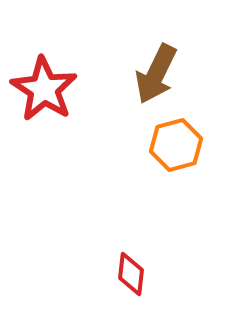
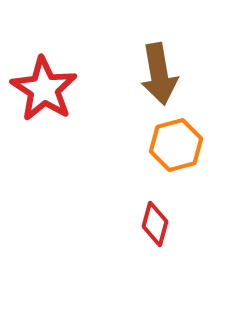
brown arrow: moved 3 px right; rotated 36 degrees counterclockwise
red diamond: moved 24 px right, 50 px up; rotated 9 degrees clockwise
